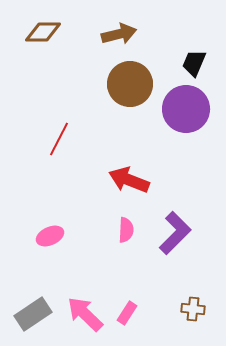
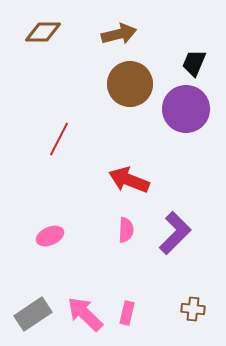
pink rectangle: rotated 20 degrees counterclockwise
